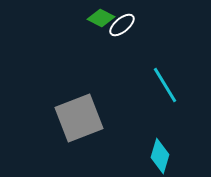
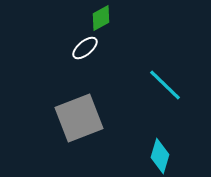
green diamond: rotated 56 degrees counterclockwise
white ellipse: moved 37 px left, 23 px down
cyan line: rotated 15 degrees counterclockwise
